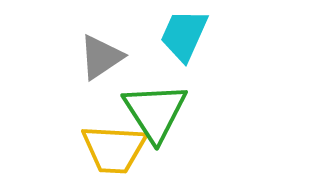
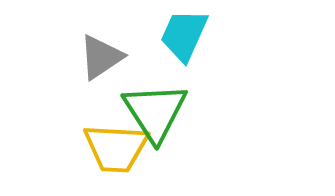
yellow trapezoid: moved 2 px right, 1 px up
